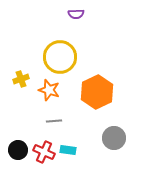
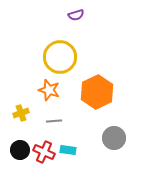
purple semicircle: moved 1 px down; rotated 14 degrees counterclockwise
yellow cross: moved 34 px down
black circle: moved 2 px right
